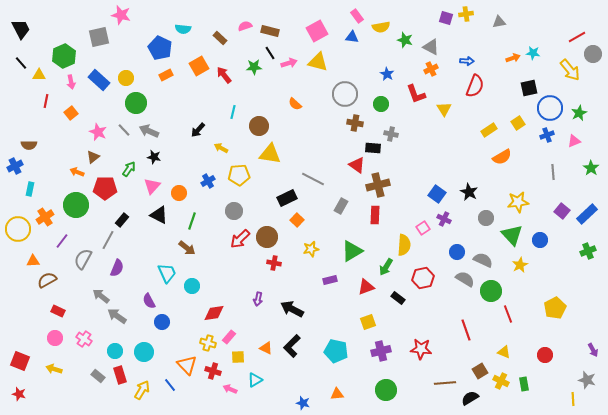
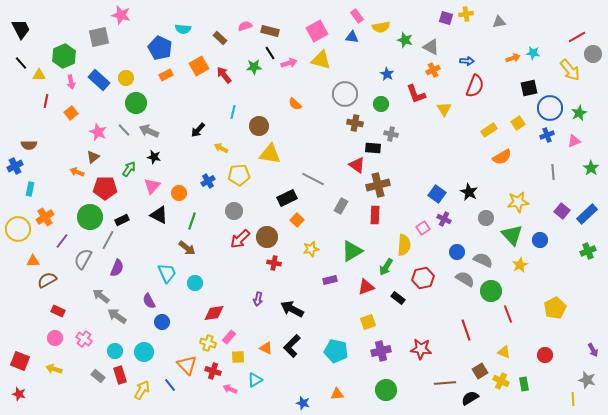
yellow triangle at (318, 62): moved 3 px right, 2 px up
orange cross at (431, 69): moved 2 px right, 1 px down
green circle at (76, 205): moved 14 px right, 12 px down
black rectangle at (122, 220): rotated 24 degrees clockwise
cyan circle at (192, 286): moved 3 px right, 3 px up
